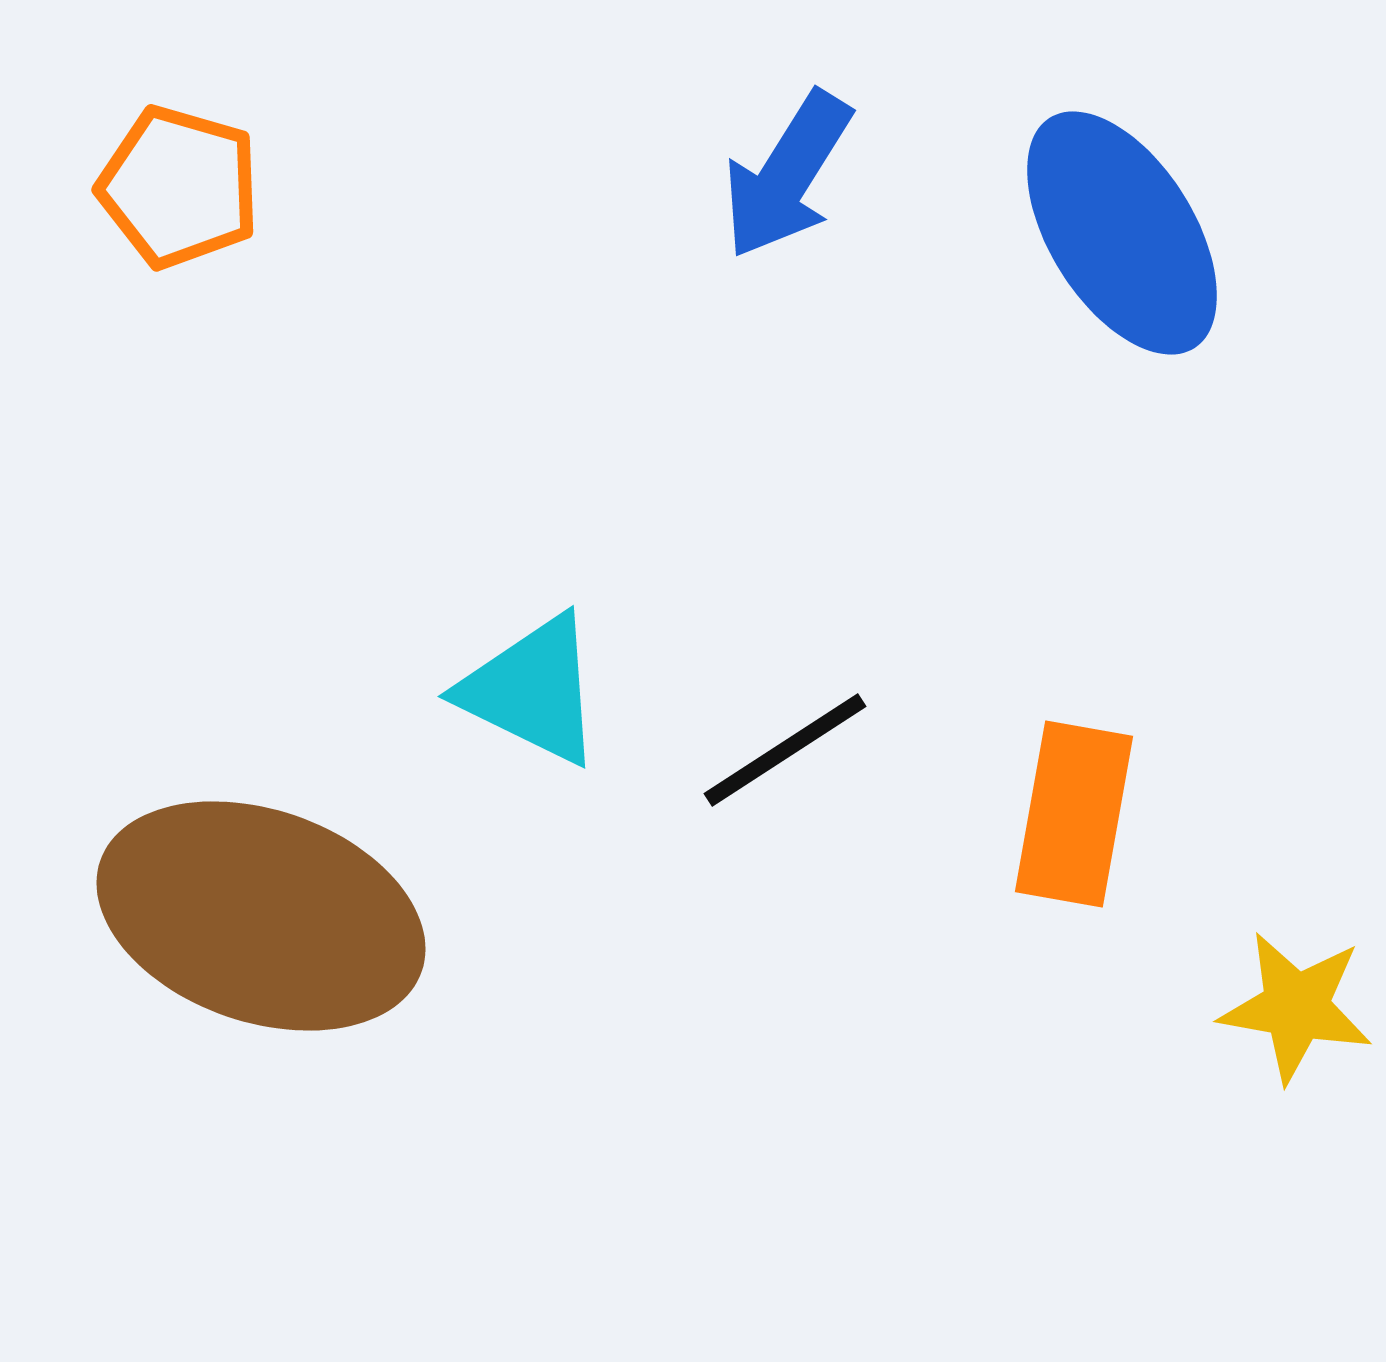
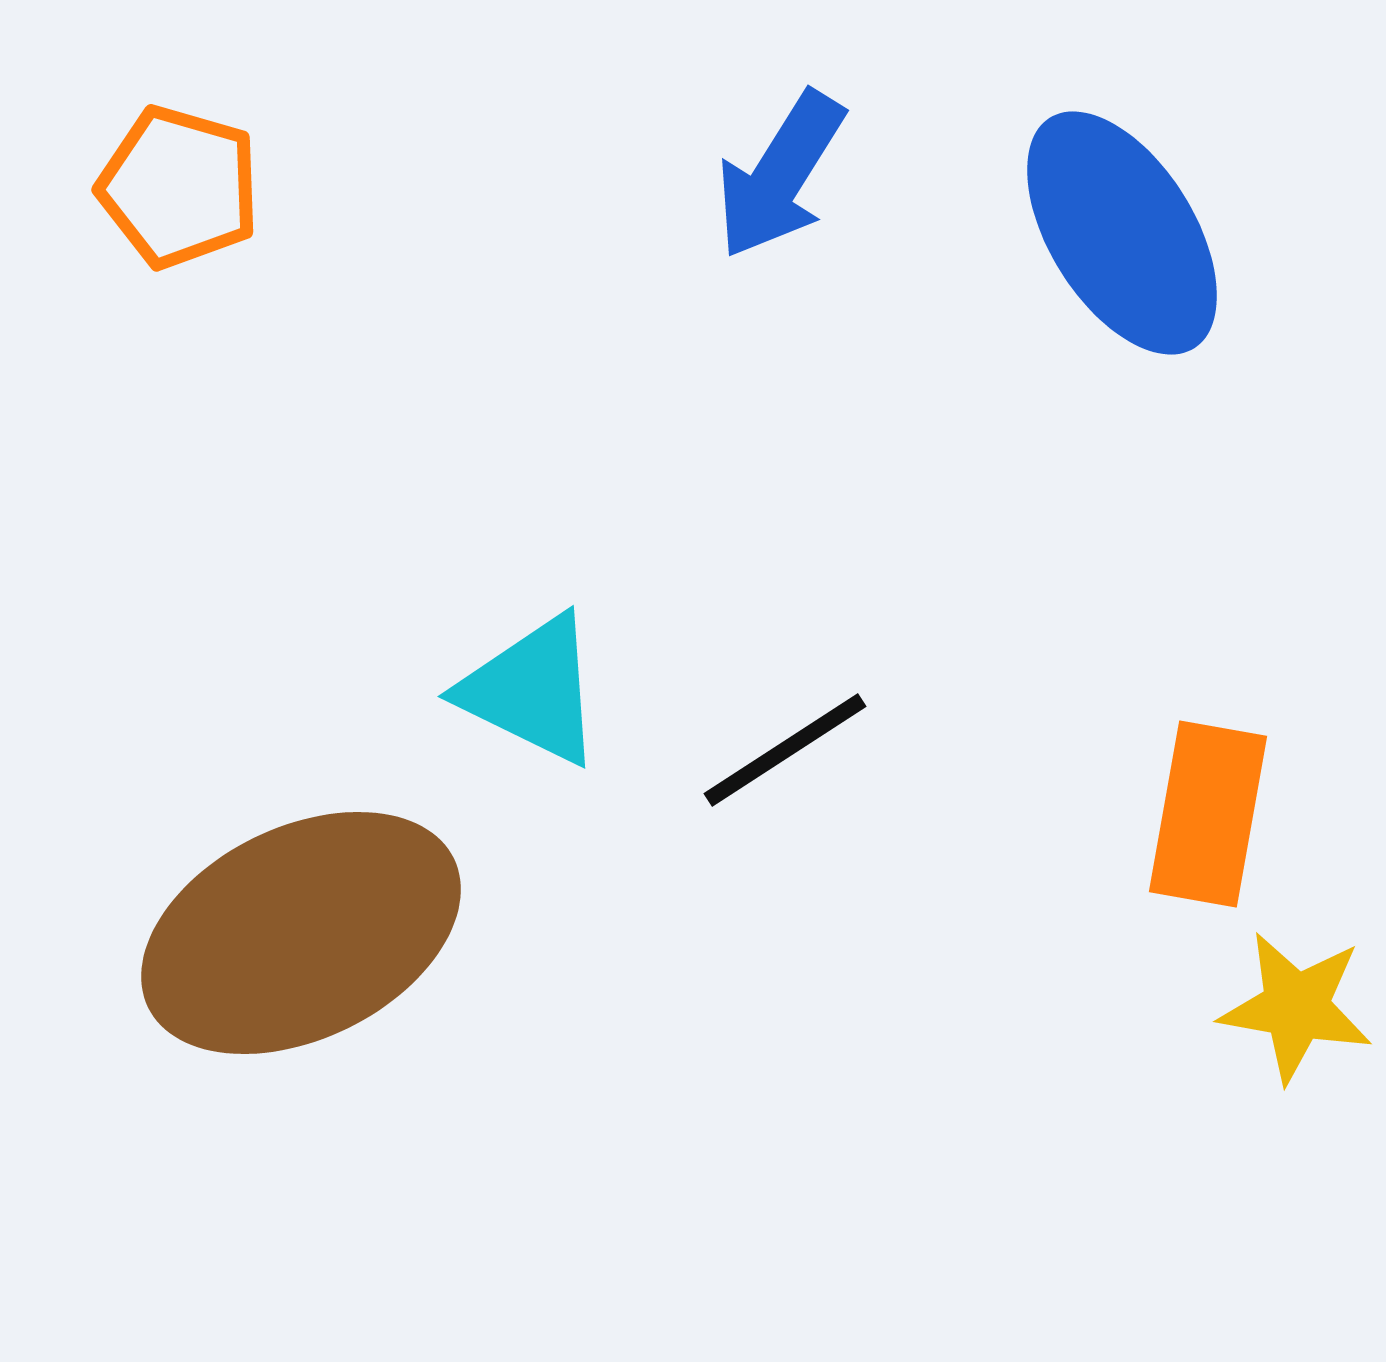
blue arrow: moved 7 px left
orange rectangle: moved 134 px right
brown ellipse: moved 40 px right, 17 px down; rotated 45 degrees counterclockwise
